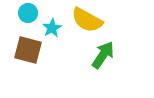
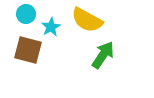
cyan circle: moved 2 px left, 1 px down
cyan star: moved 1 px left, 1 px up
